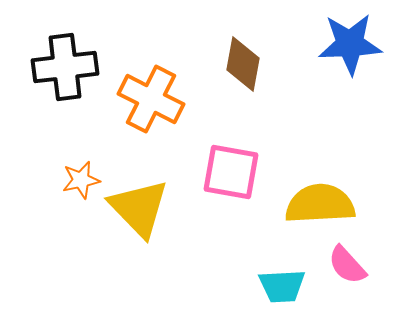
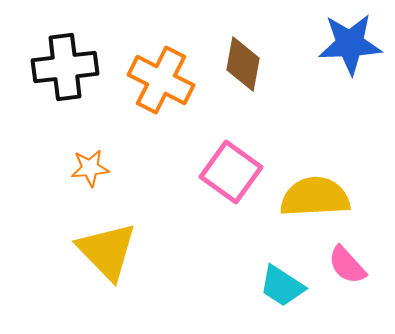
orange cross: moved 10 px right, 19 px up
pink square: rotated 26 degrees clockwise
orange star: moved 9 px right, 12 px up; rotated 6 degrees clockwise
yellow semicircle: moved 5 px left, 7 px up
yellow triangle: moved 32 px left, 43 px down
cyan trapezoid: rotated 36 degrees clockwise
